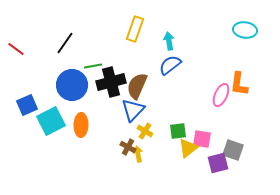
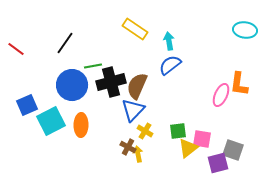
yellow rectangle: rotated 75 degrees counterclockwise
